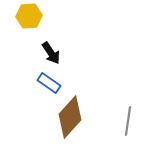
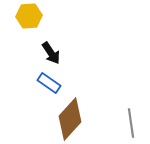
brown diamond: moved 2 px down
gray line: moved 3 px right, 2 px down; rotated 16 degrees counterclockwise
